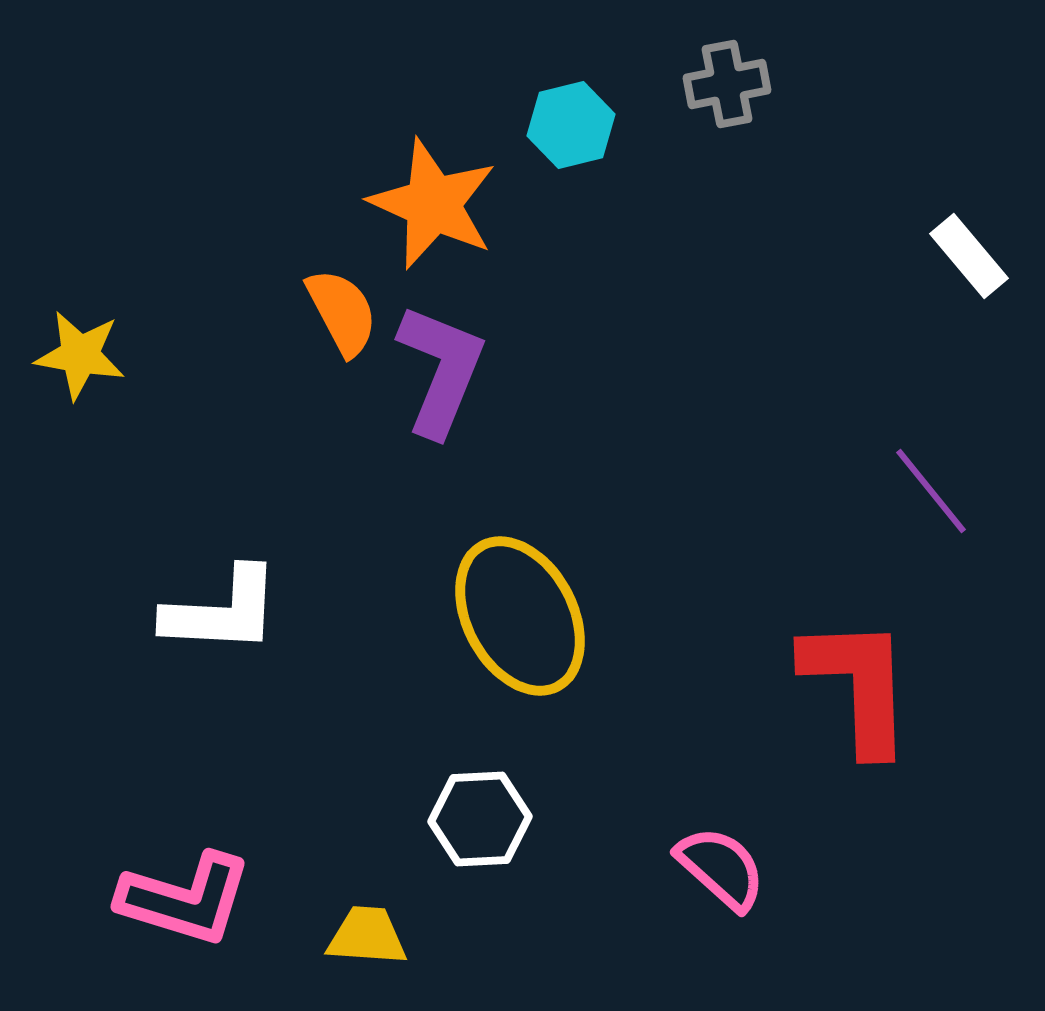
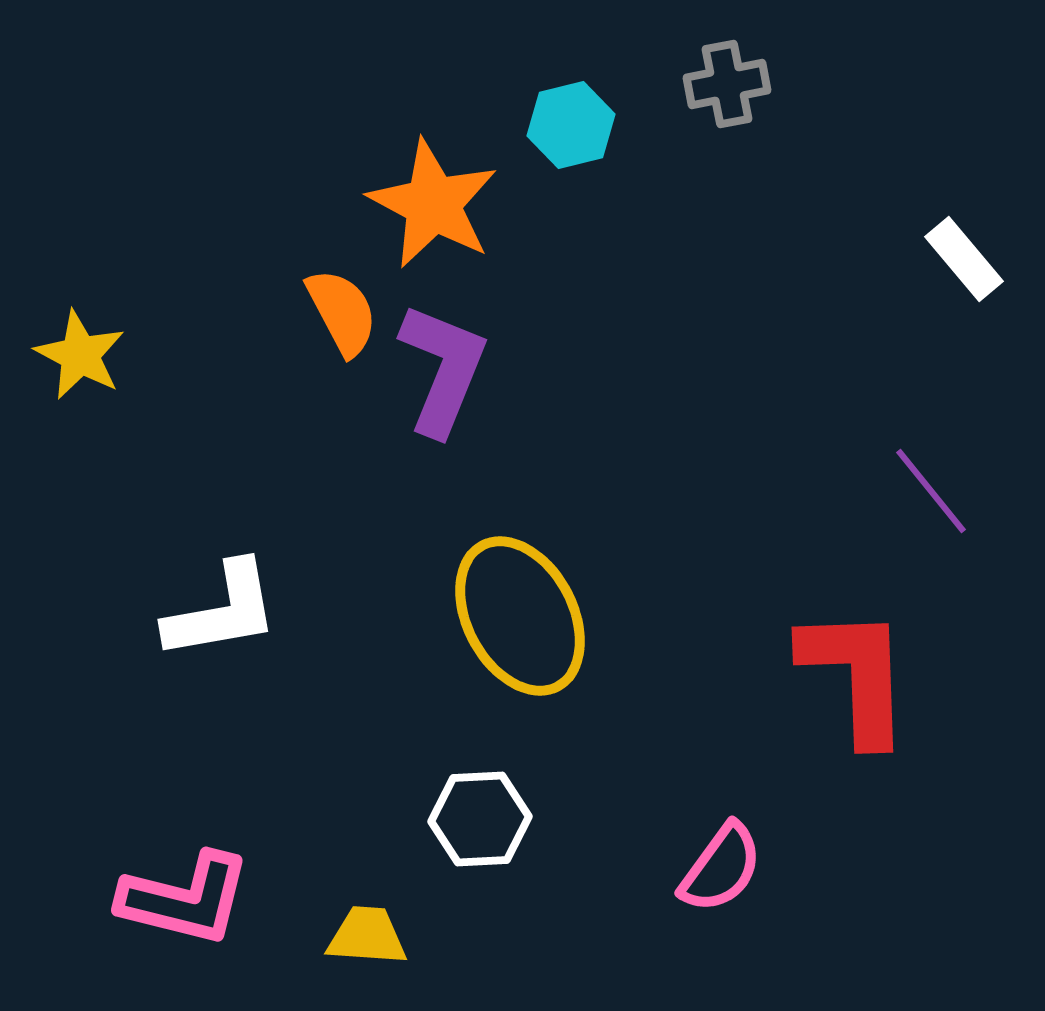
orange star: rotated 4 degrees clockwise
white rectangle: moved 5 px left, 3 px down
yellow star: rotated 18 degrees clockwise
purple L-shape: moved 2 px right, 1 px up
white L-shape: rotated 13 degrees counterclockwise
red L-shape: moved 2 px left, 10 px up
pink semicircle: rotated 84 degrees clockwise
pink L-shape: rotated 3 degrees counterclockwise
